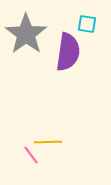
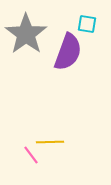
purple semicircle: rotated 12 degrees clockwise
yellow line: moved 2 px right
